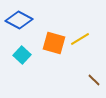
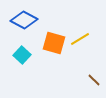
blue diamond: moved 5 px right
